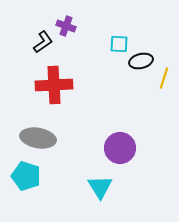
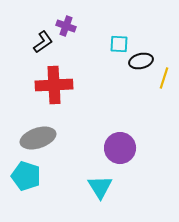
gray ellipse: rotated 28 degrees counterclockwise
